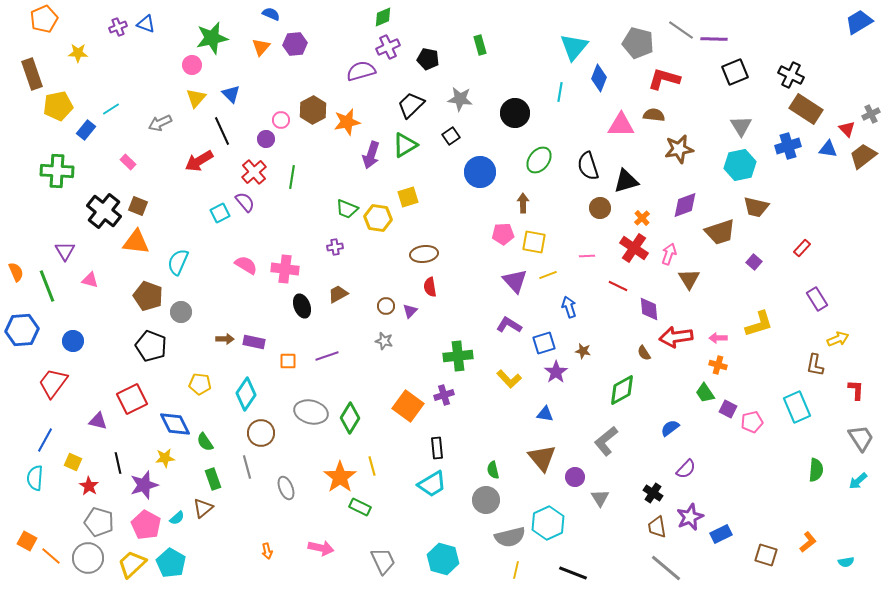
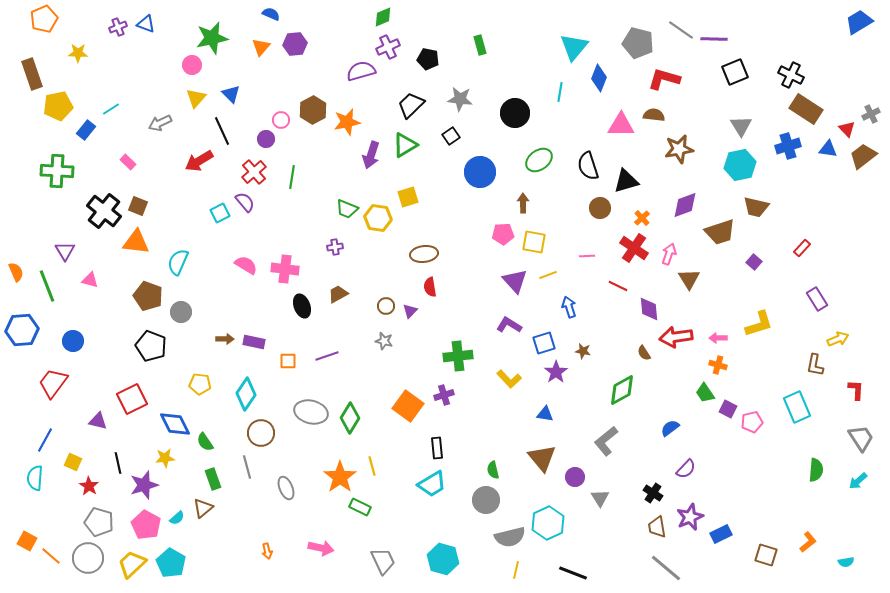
green ellipse at (539, 160): rotated 16 degrees clockwise
